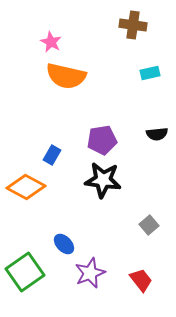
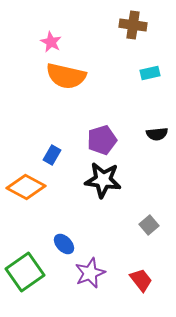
purple pentagon: rotated 8 degrees counterclockwise
